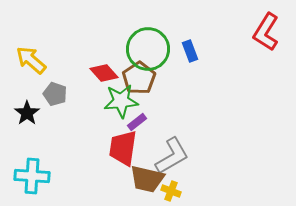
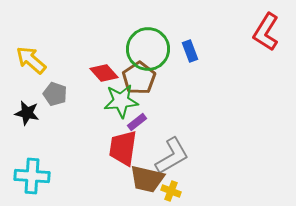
black star: rotated 25 degrees counterclockwise
